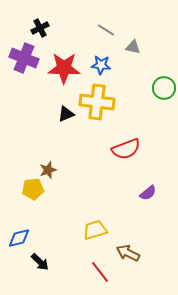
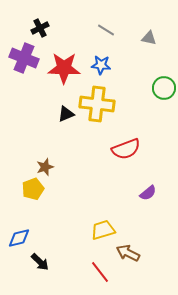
gray triangle: moved 16 px right, 9 px up
yellow cross: moved 2 px down
brown star: moved 3 px left, 3 px up
yellow pentagon: rotated 15 degrees counterclockwise
yellow trapezoid: moved 8 px right
